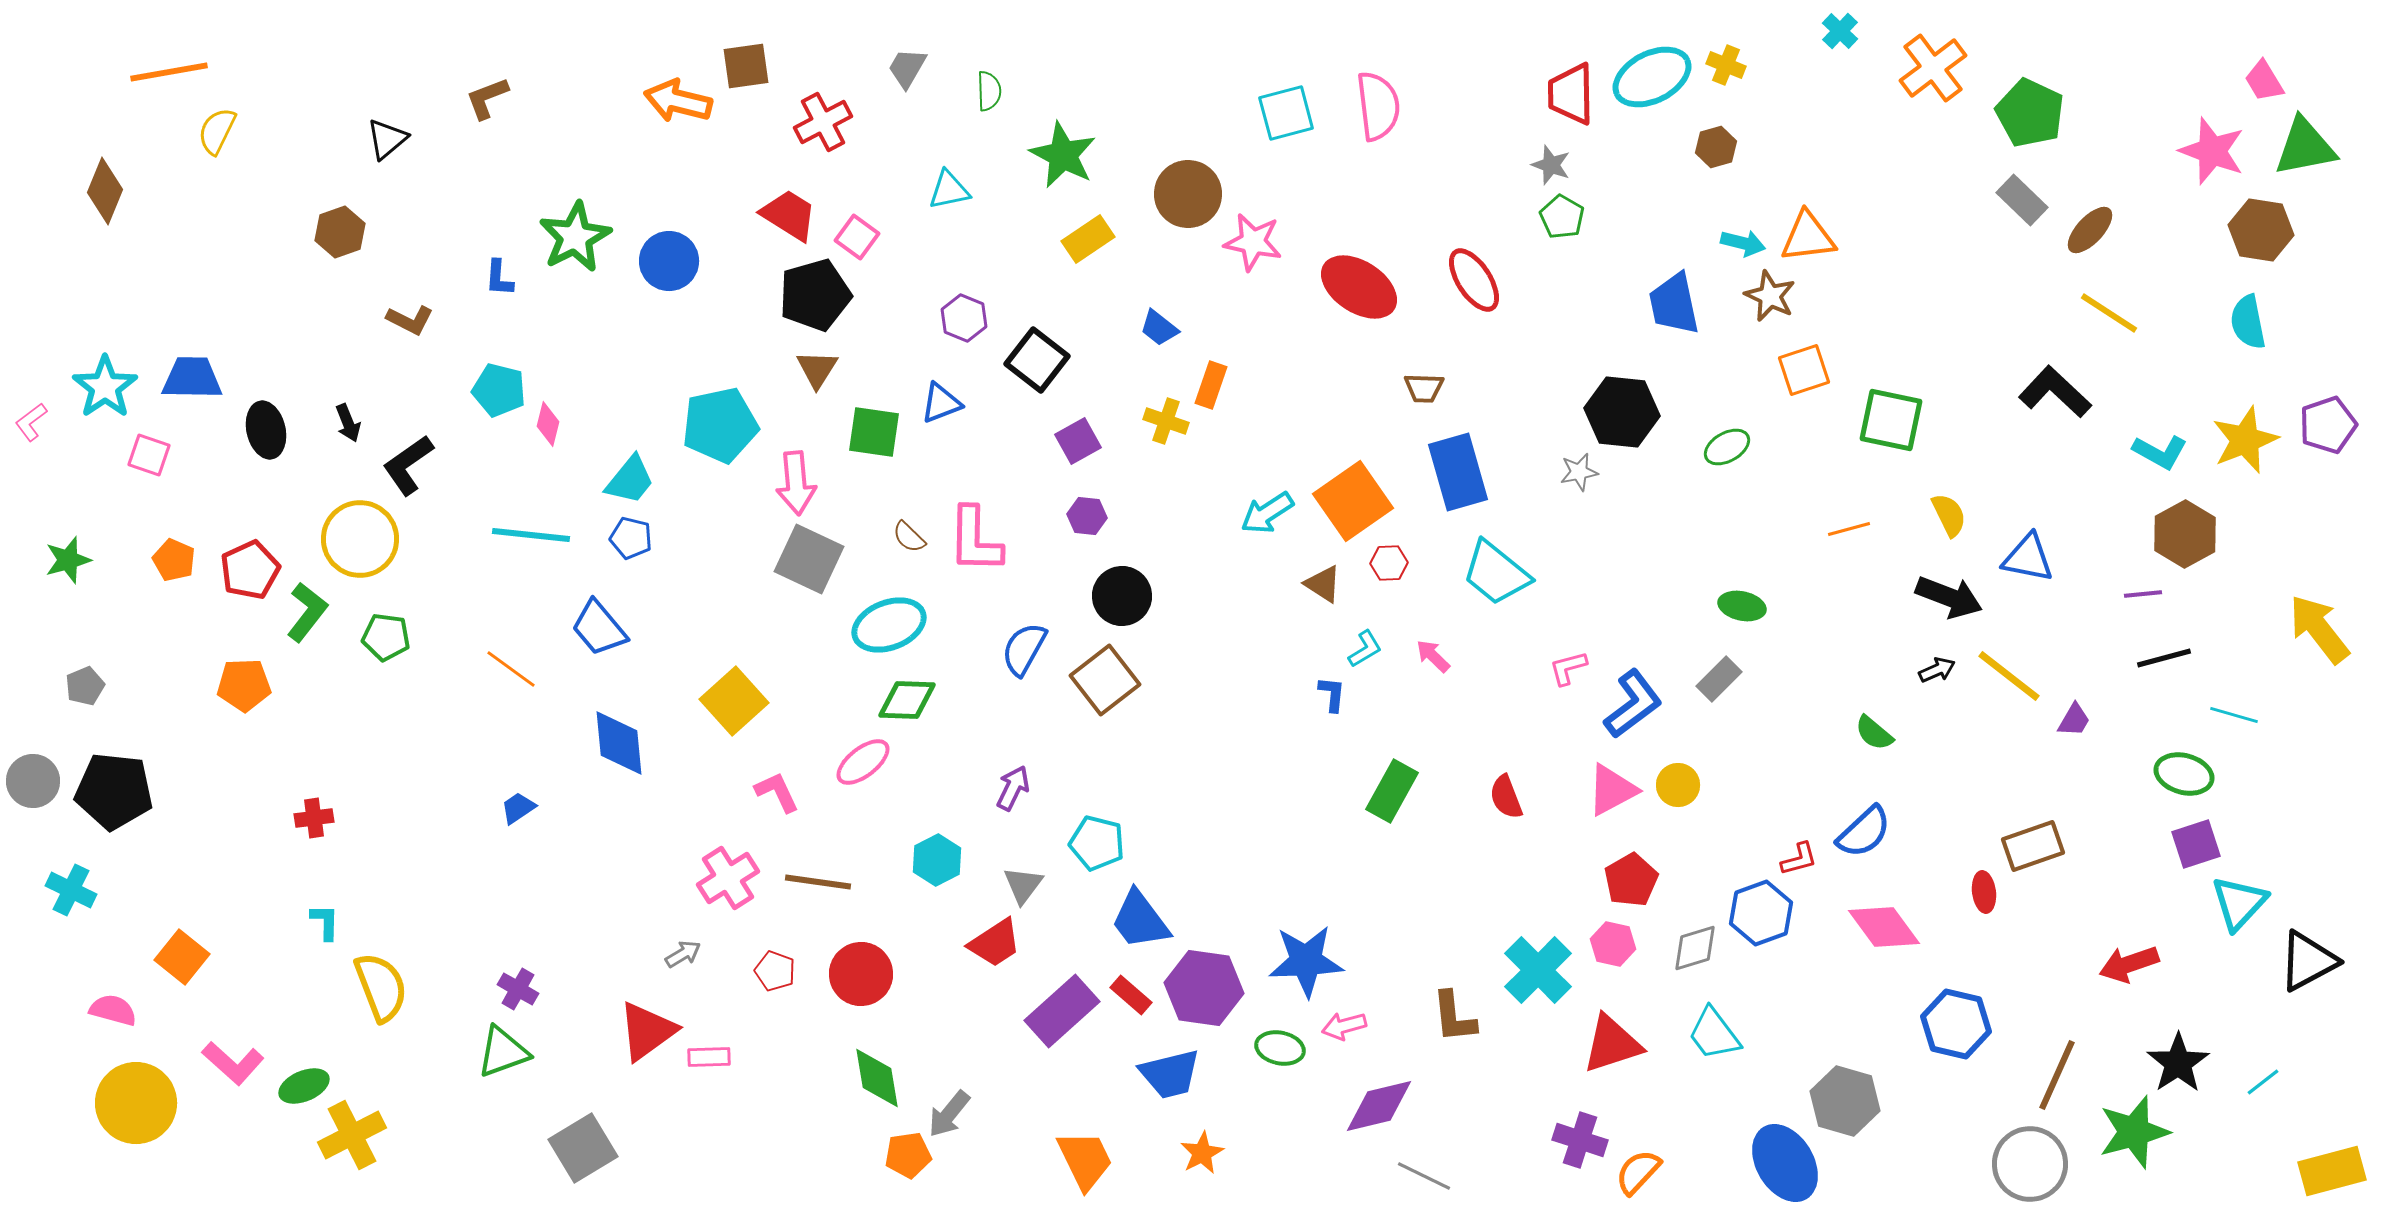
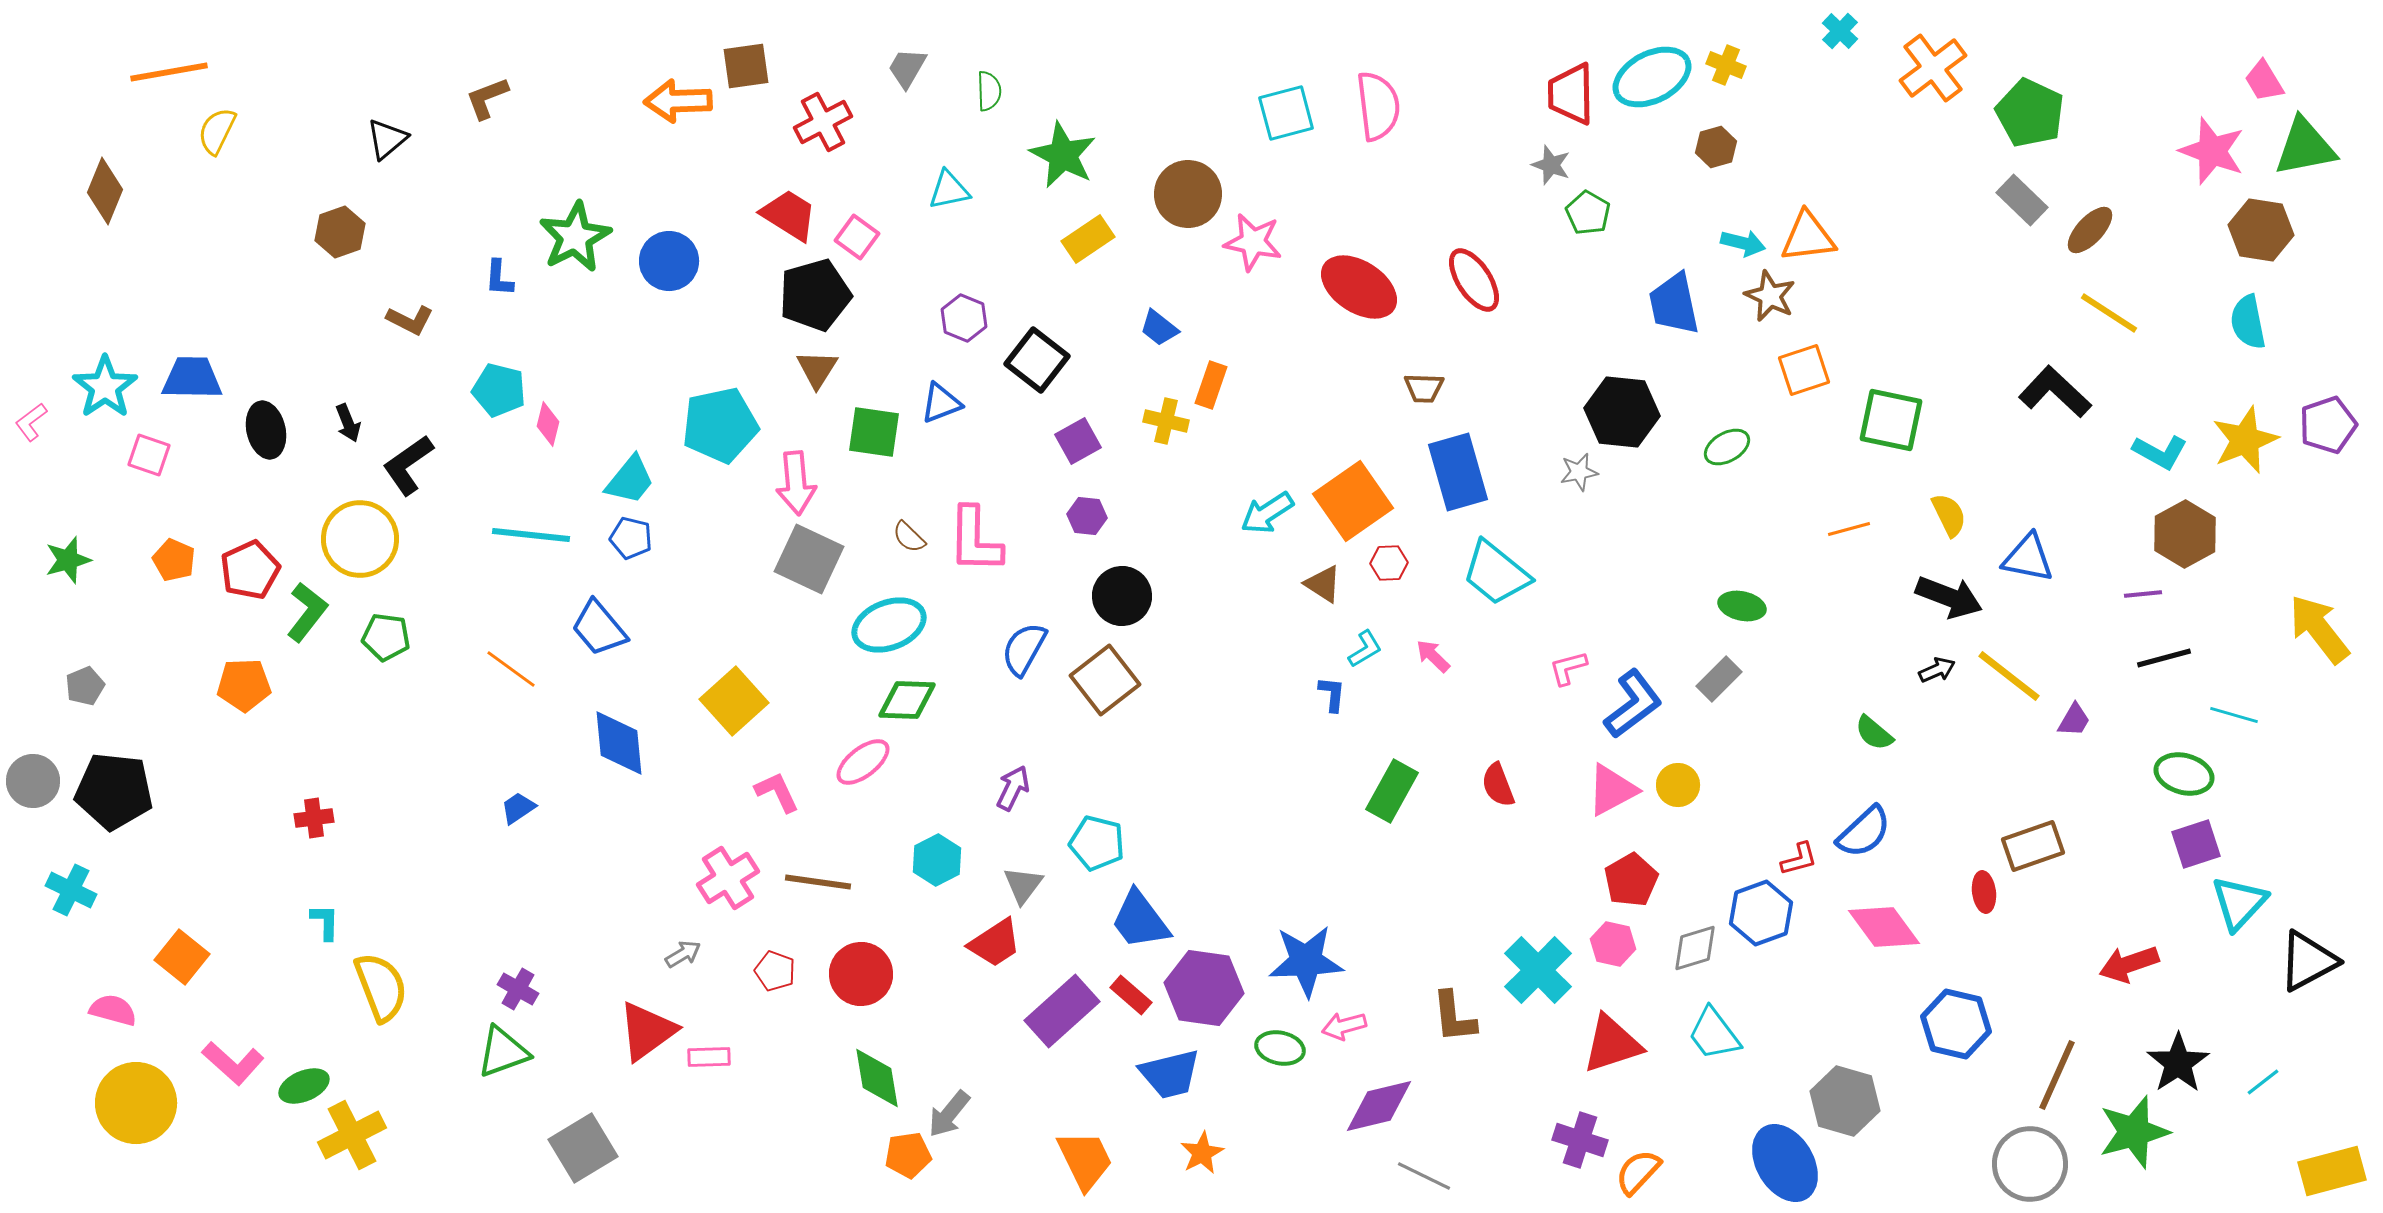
orange arrow at (678, 101): rotated 16 degrees counterclockwise
green pentagon at (1562, 217): moved 26 px right, 4 px up
yellow cross at (1166, 421): rotated 6 degrees counterclockwise
red semicircle at (1506, 797): moved 8 px left, 12 px up
